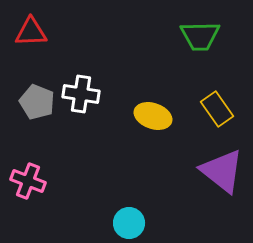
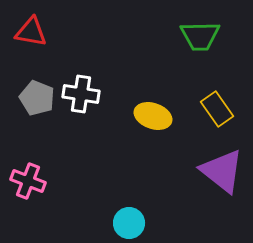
red triangle: rotated 12 degrees clockwise
gray pentagon: moved 4 px up
